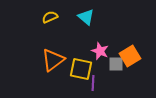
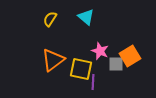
yellow semicircle: moved 2 px down; rotated 35 degrees counterclockwise
purple line: moved 1 px up
